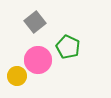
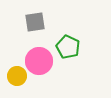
gray square: rotated 30 degrees clockwise
pink circle: moved 1 px right, 1 px down
